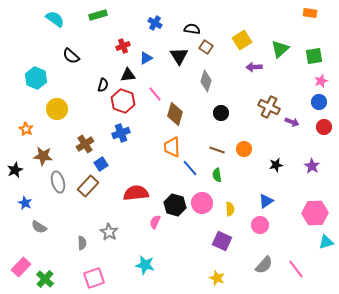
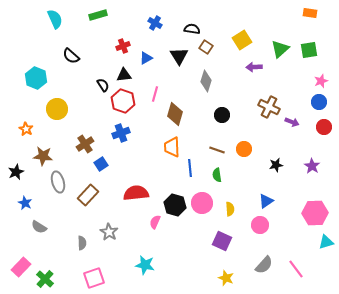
cyan semicircle at (55, 19): rotated 30 degrees clockwise
green square at (314, 56): moved 5 px left, 6 px up
black triangle at (128, 75): moved 4 px left
black semicircle at (103, 85): rotated 48 degrees counterclockwise
pink line at (155, 94): rotated 56 degrees clockwise
black circle at (221, 113): moved 1 px right, 2 px down
blue line at (190, 168): rotated 36 degrees clockwise
black star at (15, 170): moved 1 px right, 2 px down
brown rectangle at (88, 186): moved 9 px down
yellow star at (217, 278): moved 9 px right
